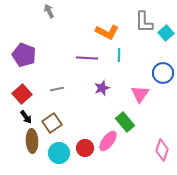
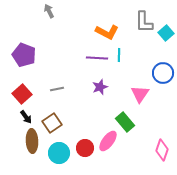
purple line: moved 10 px right
purple star: moved 2 px left, 1 px up
